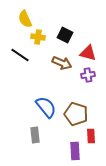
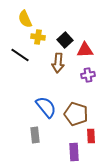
black square: moved 5 px down; rotated 21 degrees clockwise
red triangle: moved 3 px left, 3 px up; rotated 18 degrees counterclockwise
brown arrow: moved 4 px left; rotated 72 degrees clockwise
purple rectangle: moved 1 px left, 1 px down
